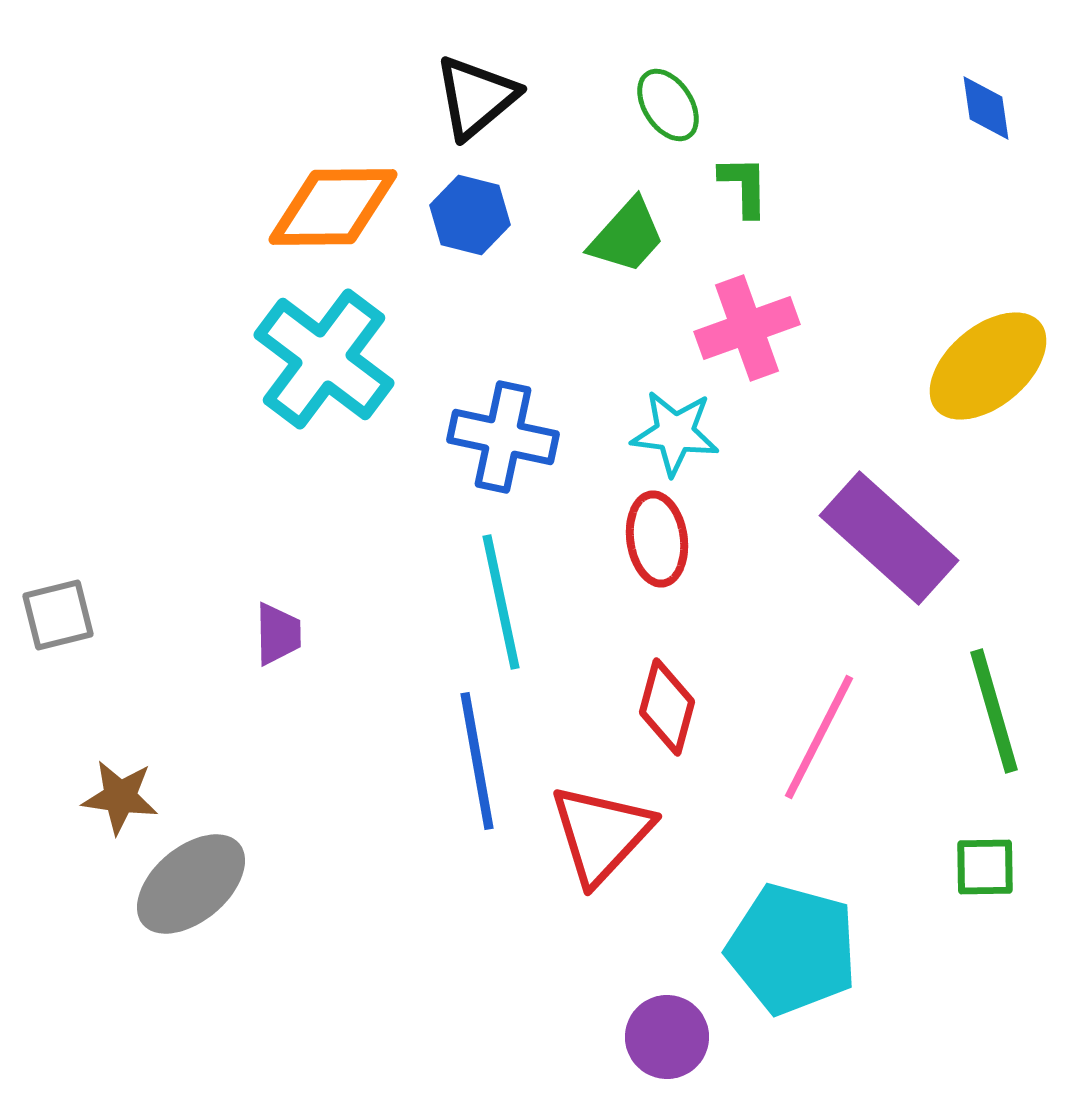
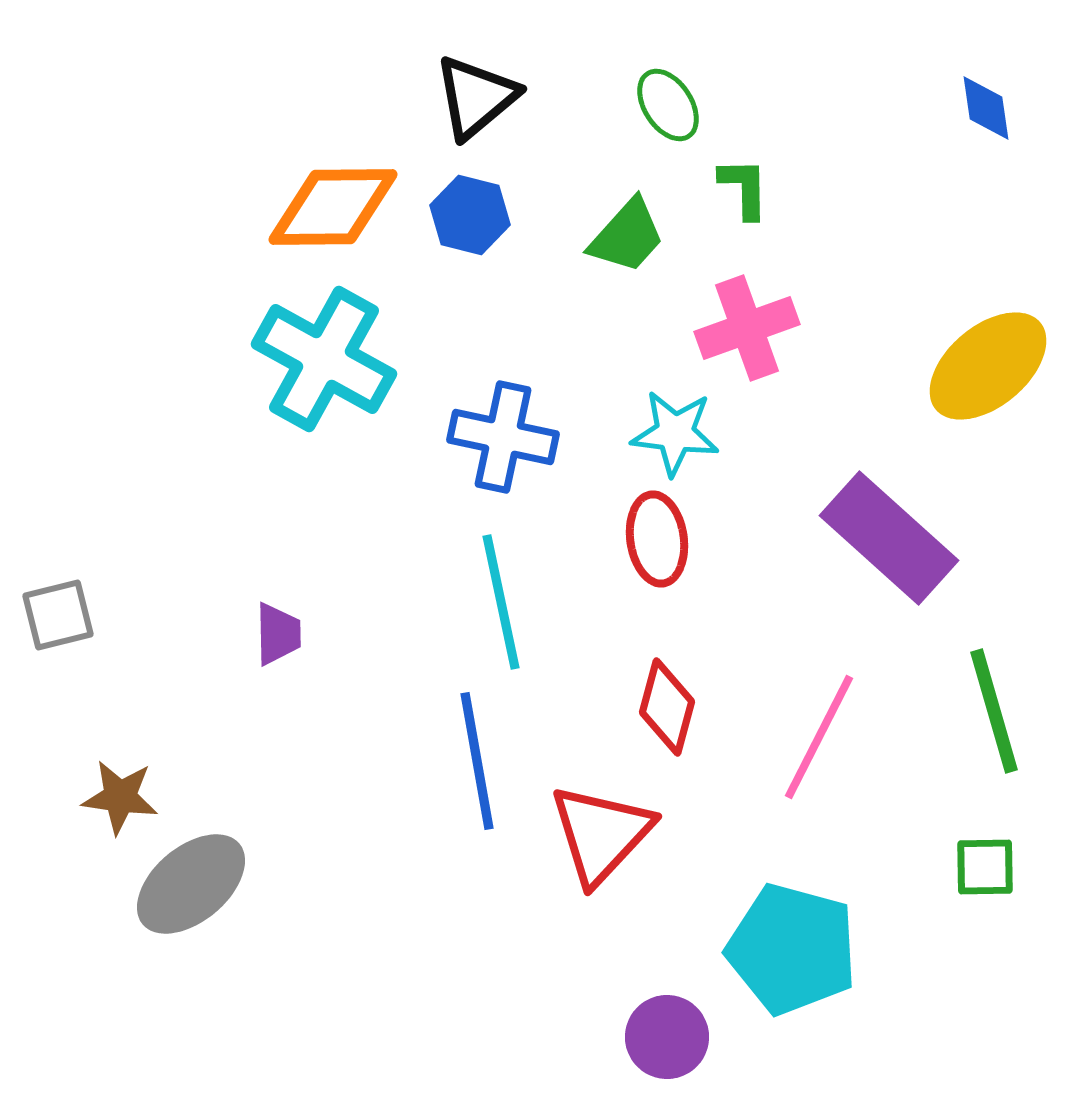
green L-shape: moved 2 px down
cyan cross: rotated 8 degrees counterclockwise
